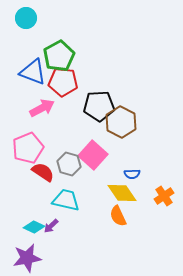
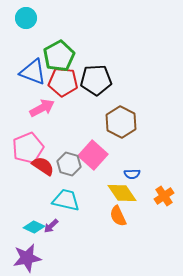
black pentagon: moved 3 px left, 26 px up
red semicircle: moved 6 px up
